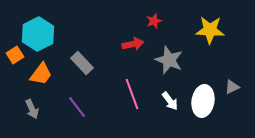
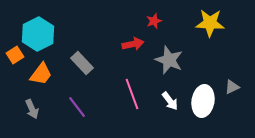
yellow star: moved 7 px up
